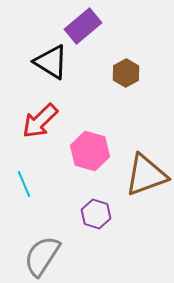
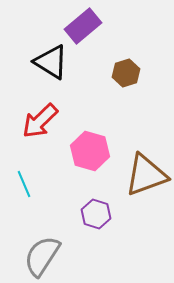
brown hexagon: rotated 12 degrees clockwise
